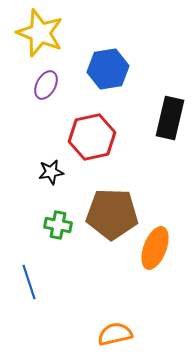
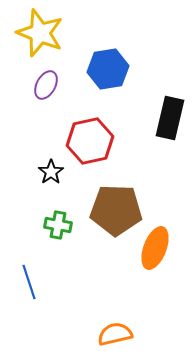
red hexagon: moved 2 px left, 4 px down
black star: rotated 25 degrees counterclockwise
brown pentagon: moved 4 px right, 4 px up
